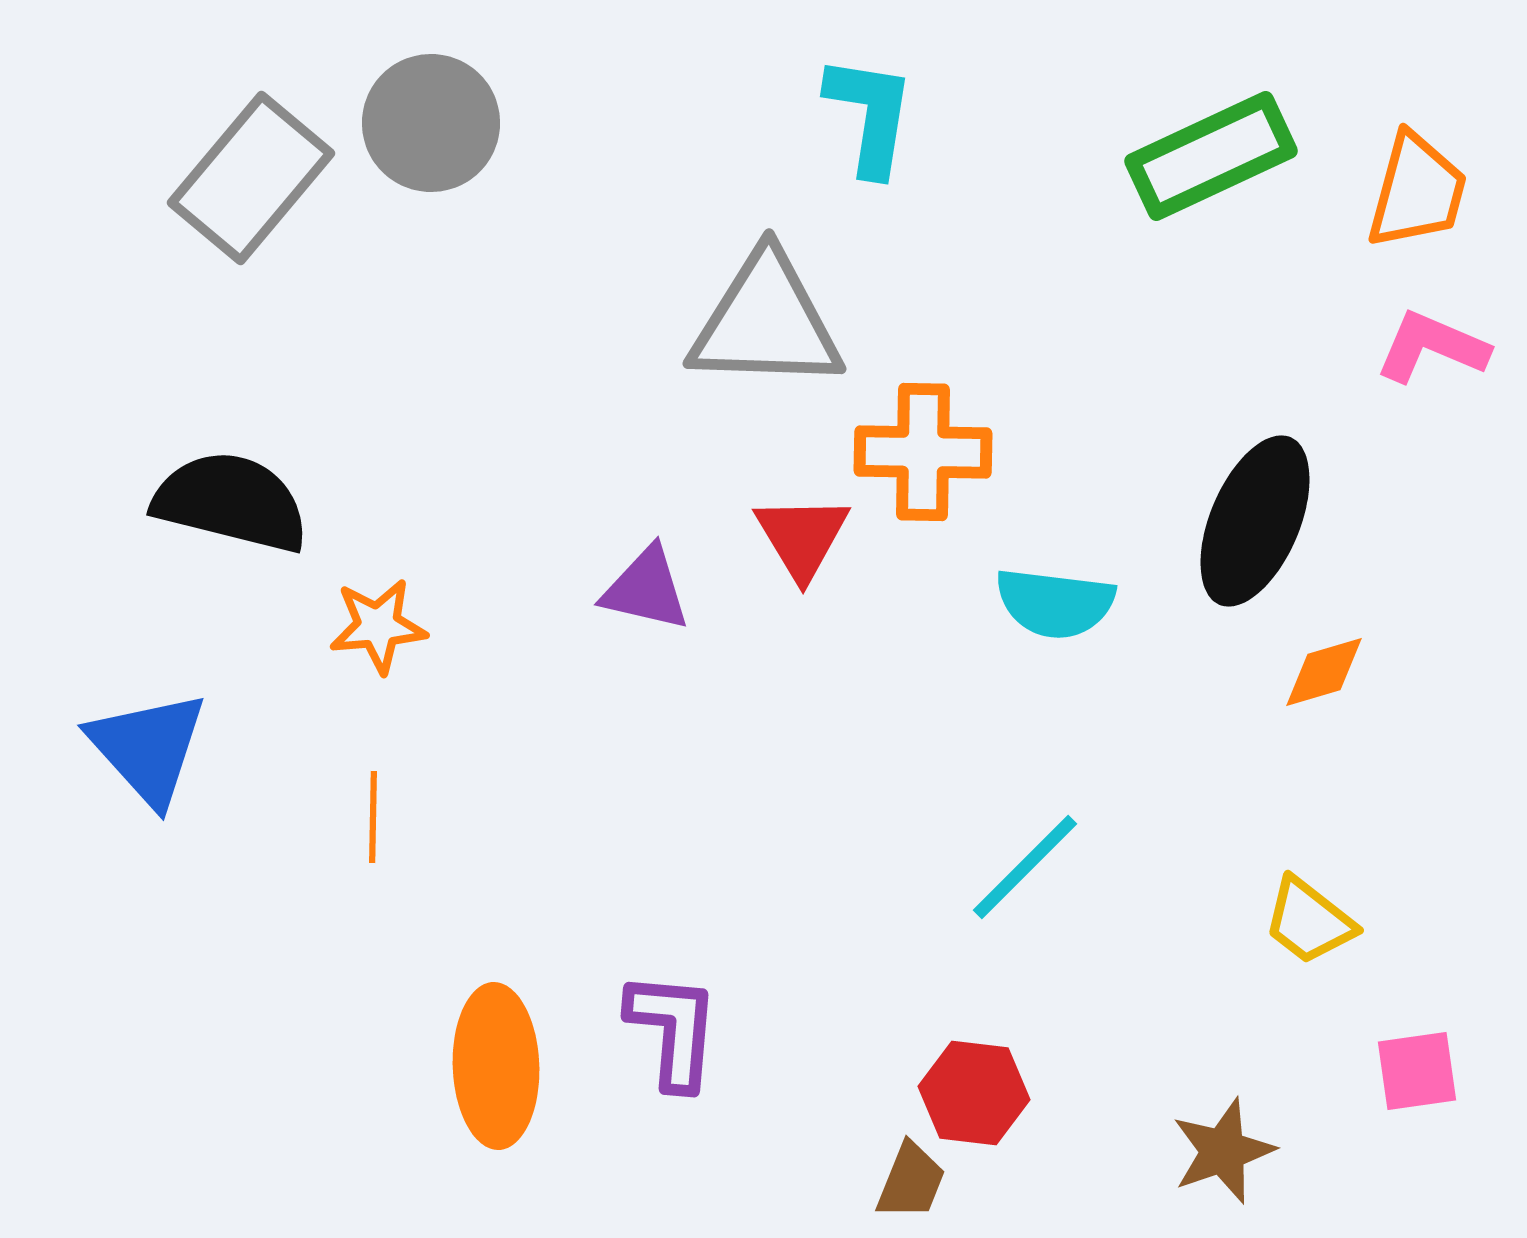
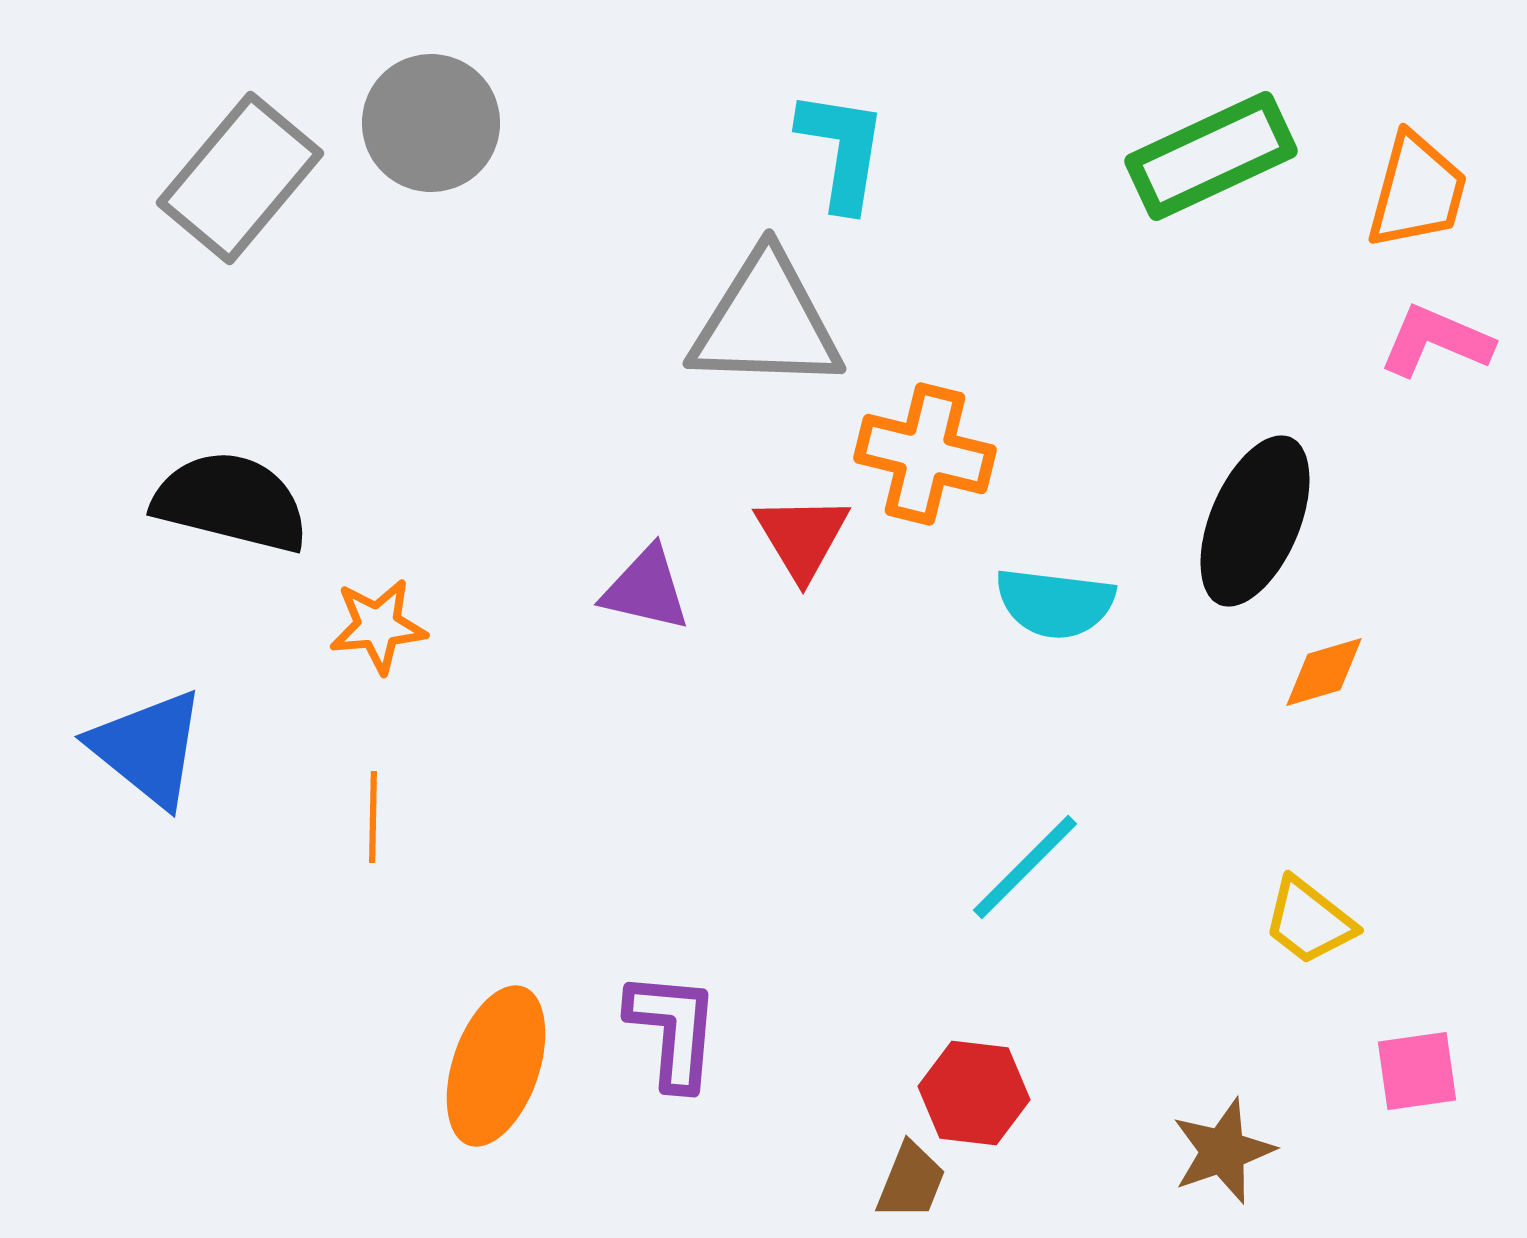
cyan L-shape: moved 28 px left, 35 px down
gray rectangle: moved 11 px left
pink L-shape: moved 4 px right, 6 px up
orange cross: moved 2 px right, 2 px down; rotated 13 degrees clockwise
blue triangle: rotated 9 degrees counterclockwise
orange ellipse: rotated 21 degrees clockwise
